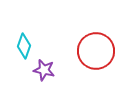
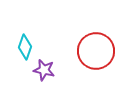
cyan diamond: moved 1 px right, 1 px down
